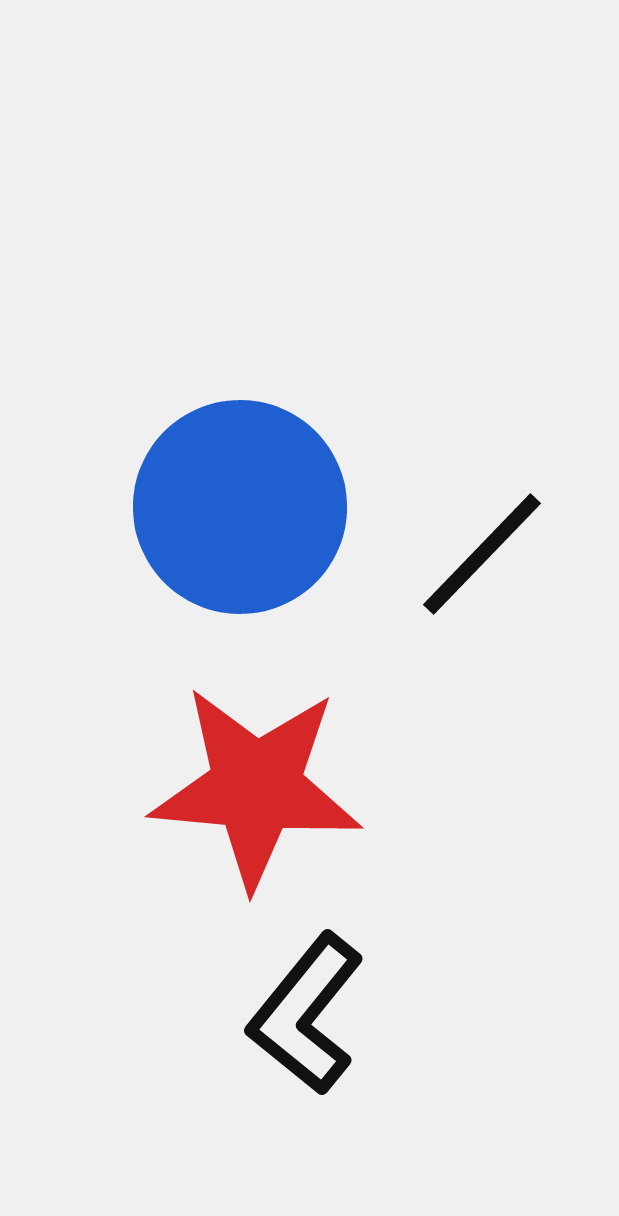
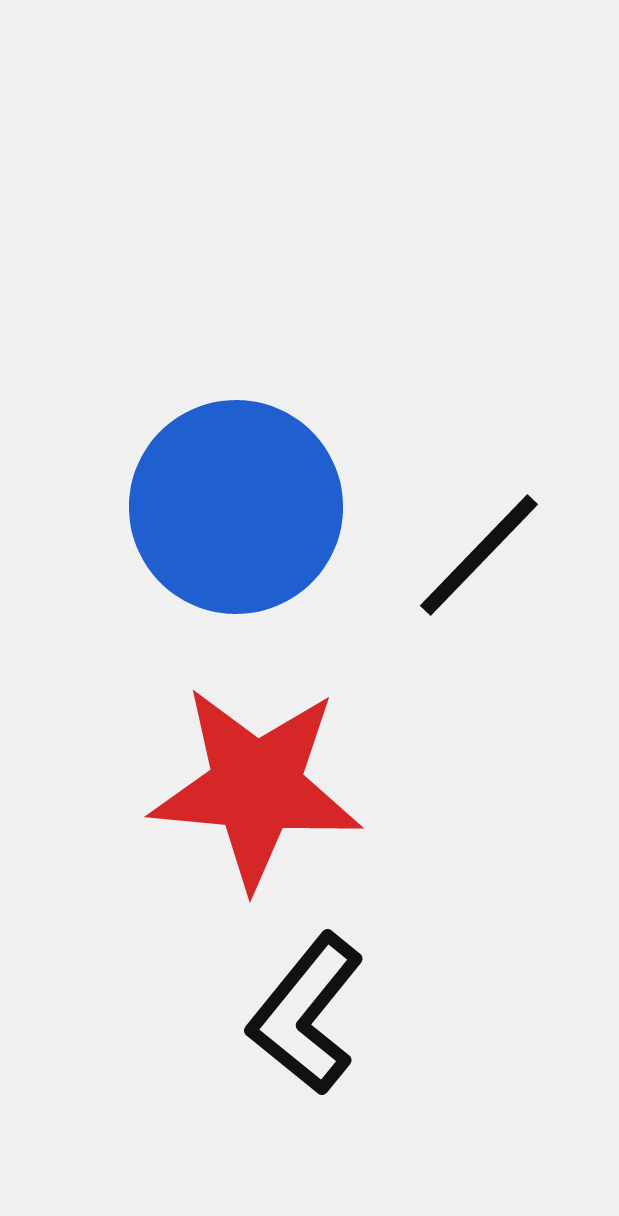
blue circle: moved 4 px left
black line: moved 3 px left, 1 px down
